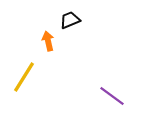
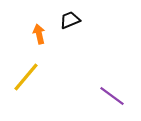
orange arrow: moved 9 px left, 7 px up
yellow line: moved 2 px right; rotated 8 degrees clockwise
